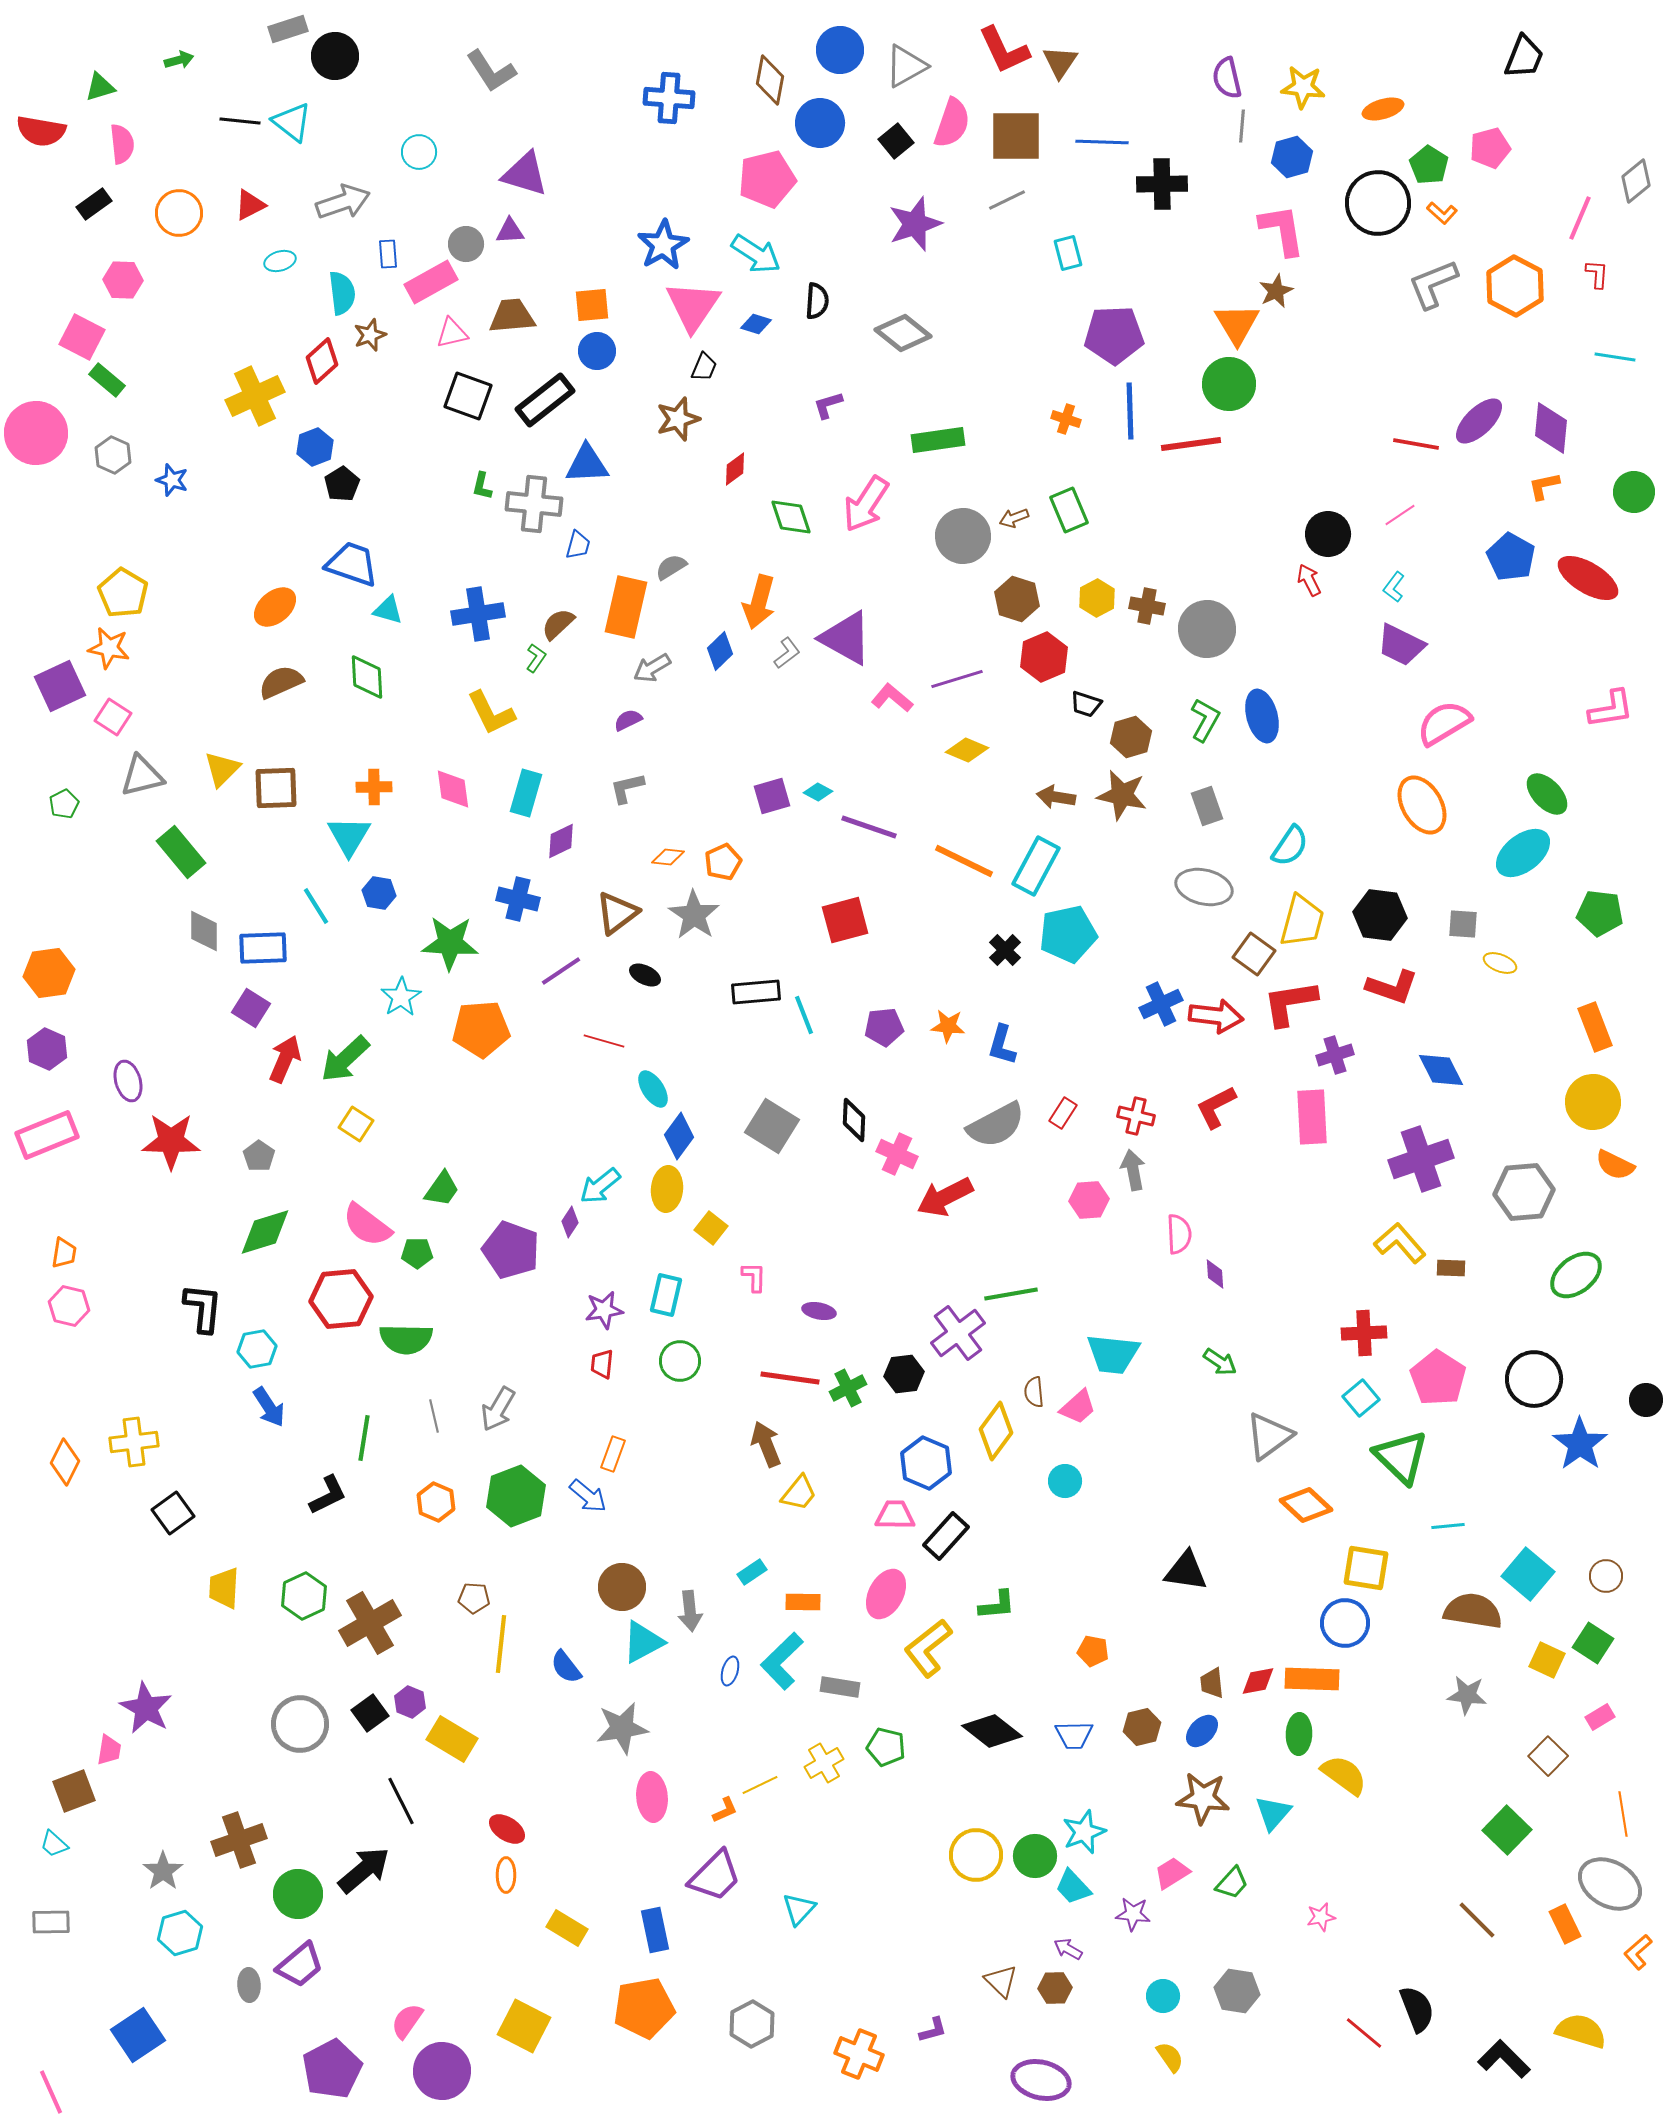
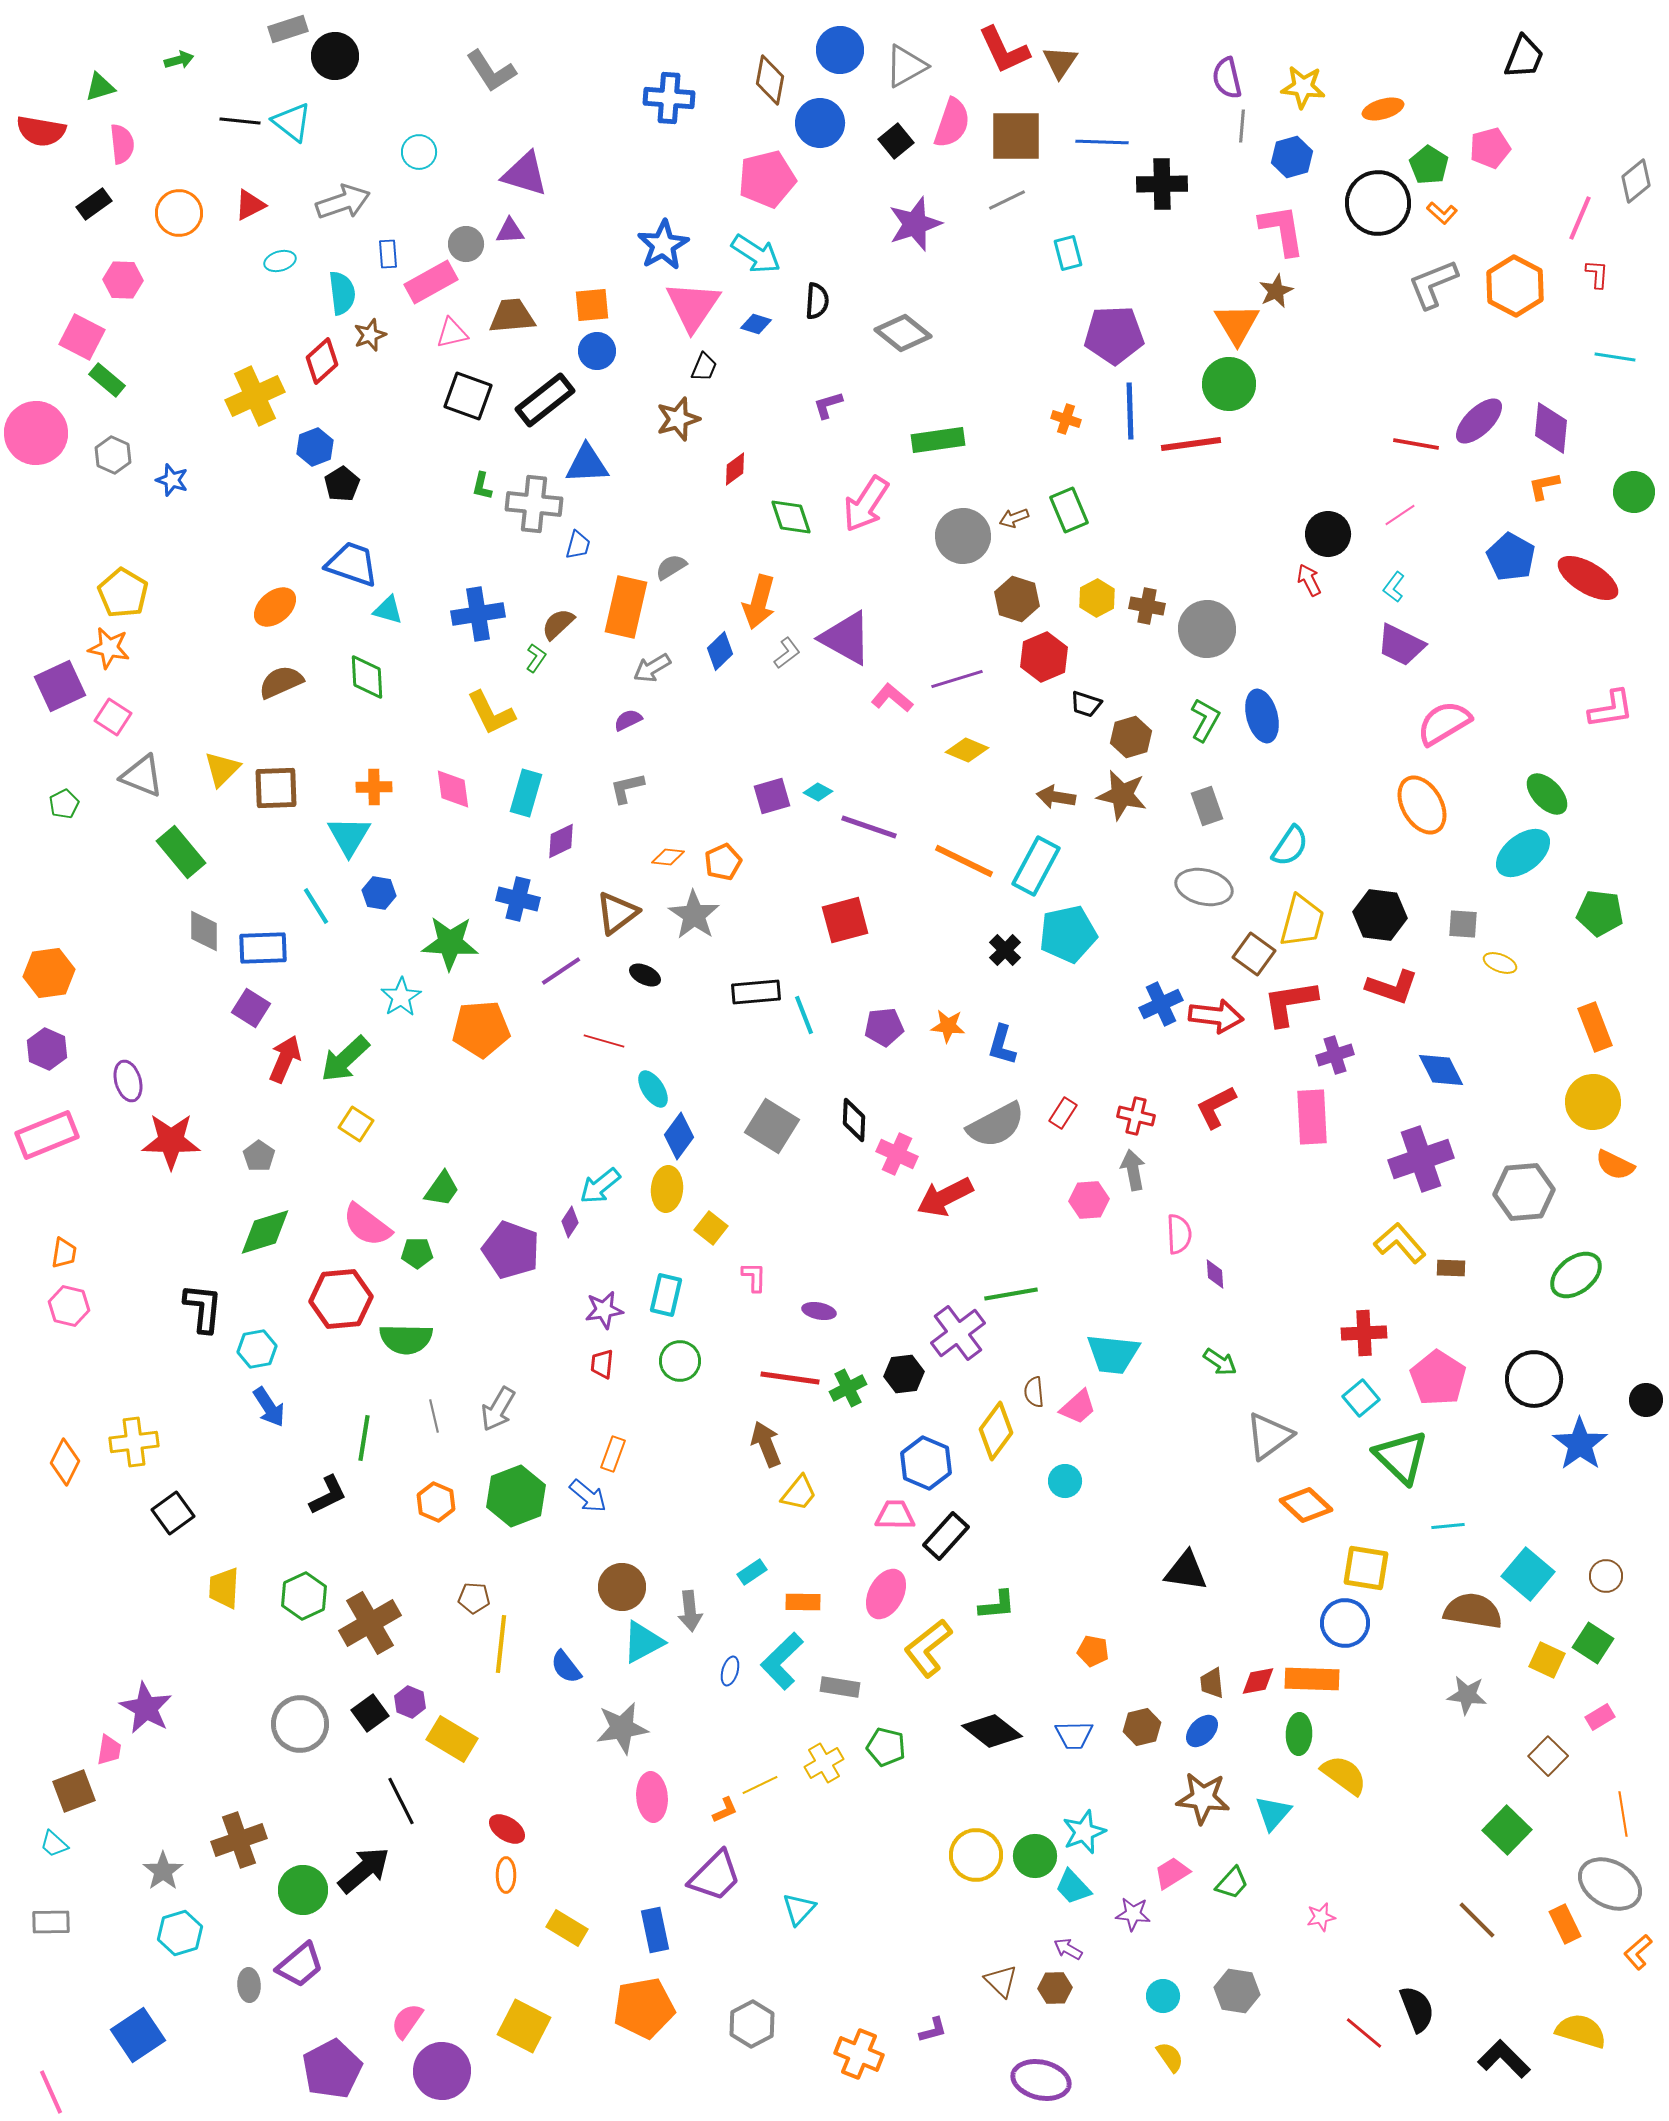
gray triangle at (142, 776): rotated 36 degrees clockwise
green circle at (298, 1894): moved 5 px right, 4 px up
